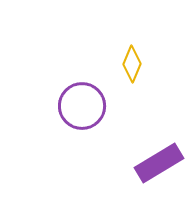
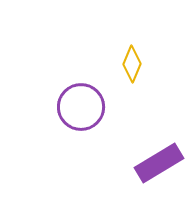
purple circle: moved 1 px left, 1 px down
